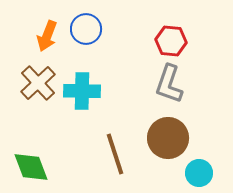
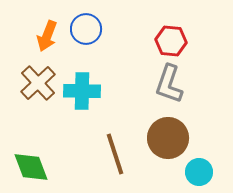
cyan circle: moved 1 px up
